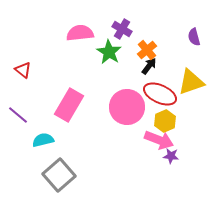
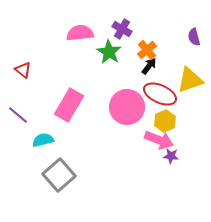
yellow triangle: moved 1 px left, 2 px up
